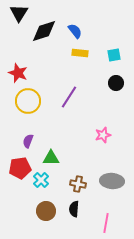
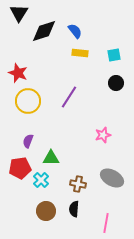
gray ellipse: moved 3 px up; rotated 25 degrees clockwise
